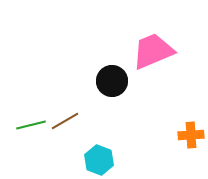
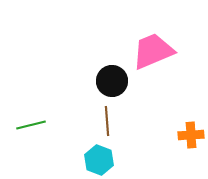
brown line: moved 42 px right; rotated 64 degrees counterclockwise
